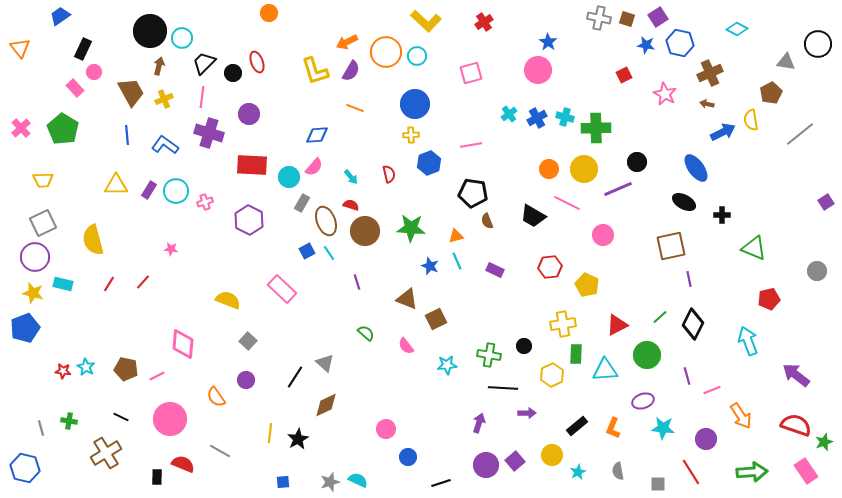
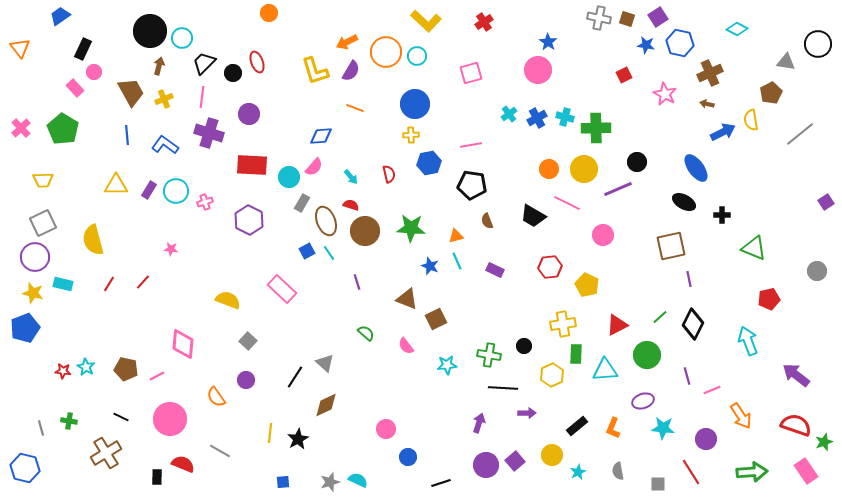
blue diamond at (317, 135): moved 4 px right, 1 px down
blue hexagon at (429, 163): rotated 10 degrees clockwise
black pentagon at (473, 193): moved 1 px left, 8 px up
